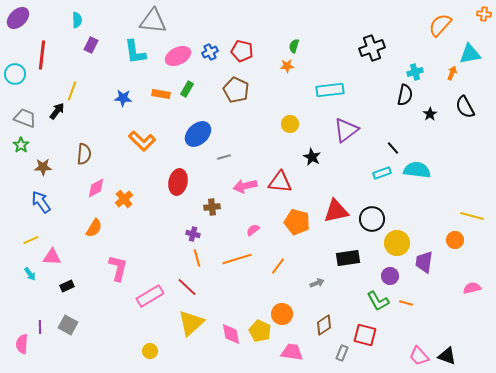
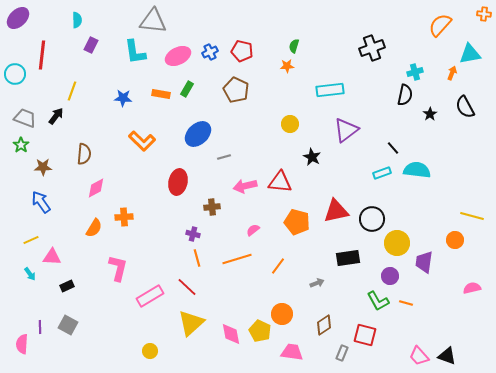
black arrow at (57, 111): moved 1 px left, 5 px down
orange cross at (124, 199): moved 18 px down; rotated 36 degrees clockwise
